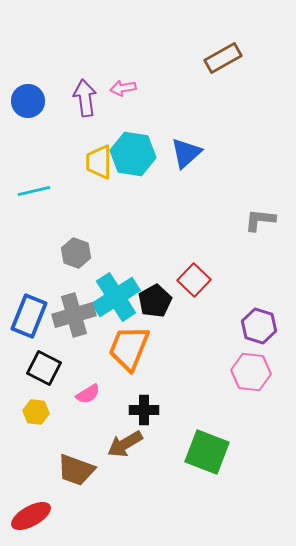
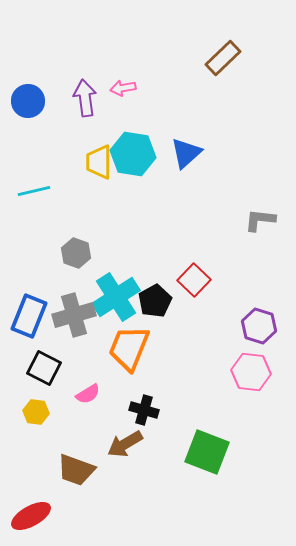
brown rectangle: rotated 15 degrees counterclockwise
black cross: rotated 16 degrees clockwise
